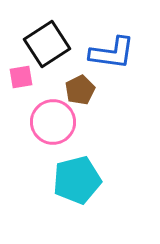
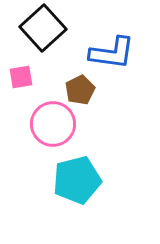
black square: moved 4 px left, 16 px up; rotated 9 degrees counterclockwise
pink circle: moved 2 px down
